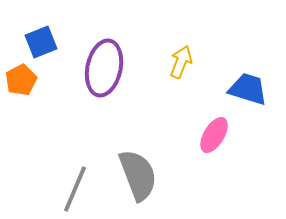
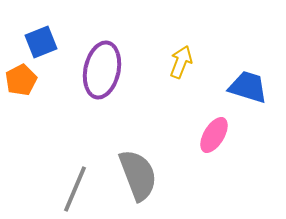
purple ellipse: moved 2 px left, 2 px down
blue trapezoid: moved 2 px up
